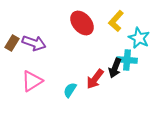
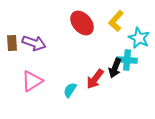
brown rectangle: rotated 35 degrees counterclockwise
